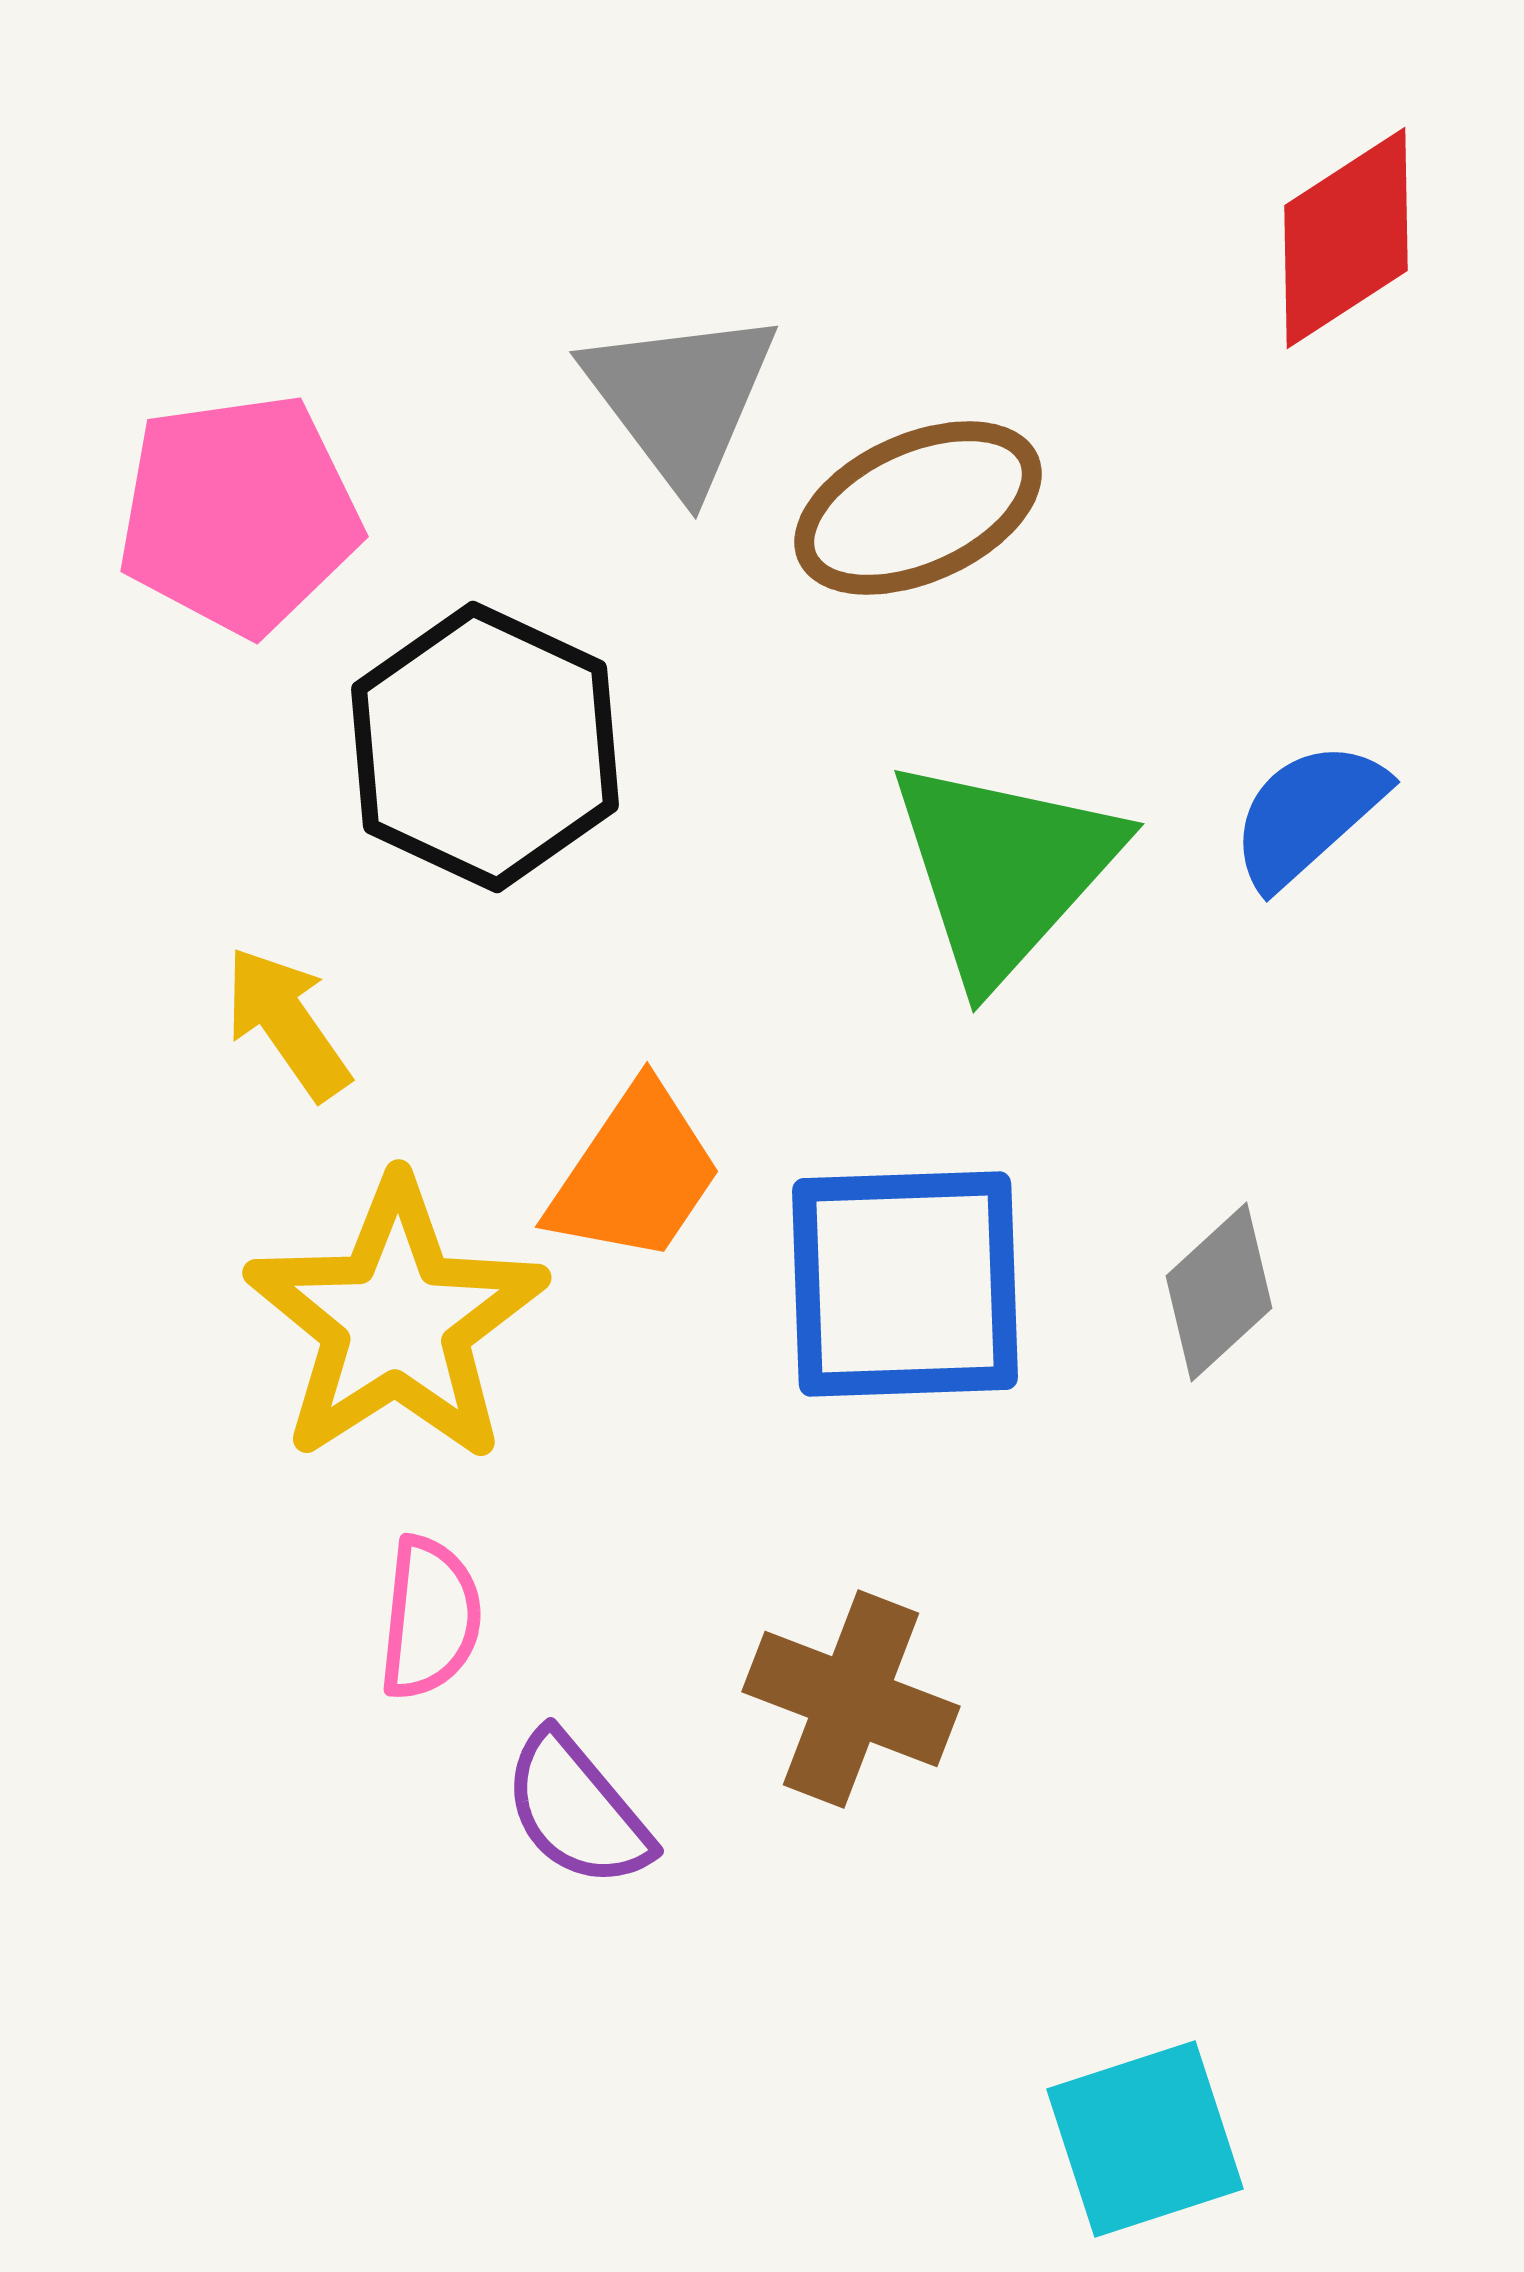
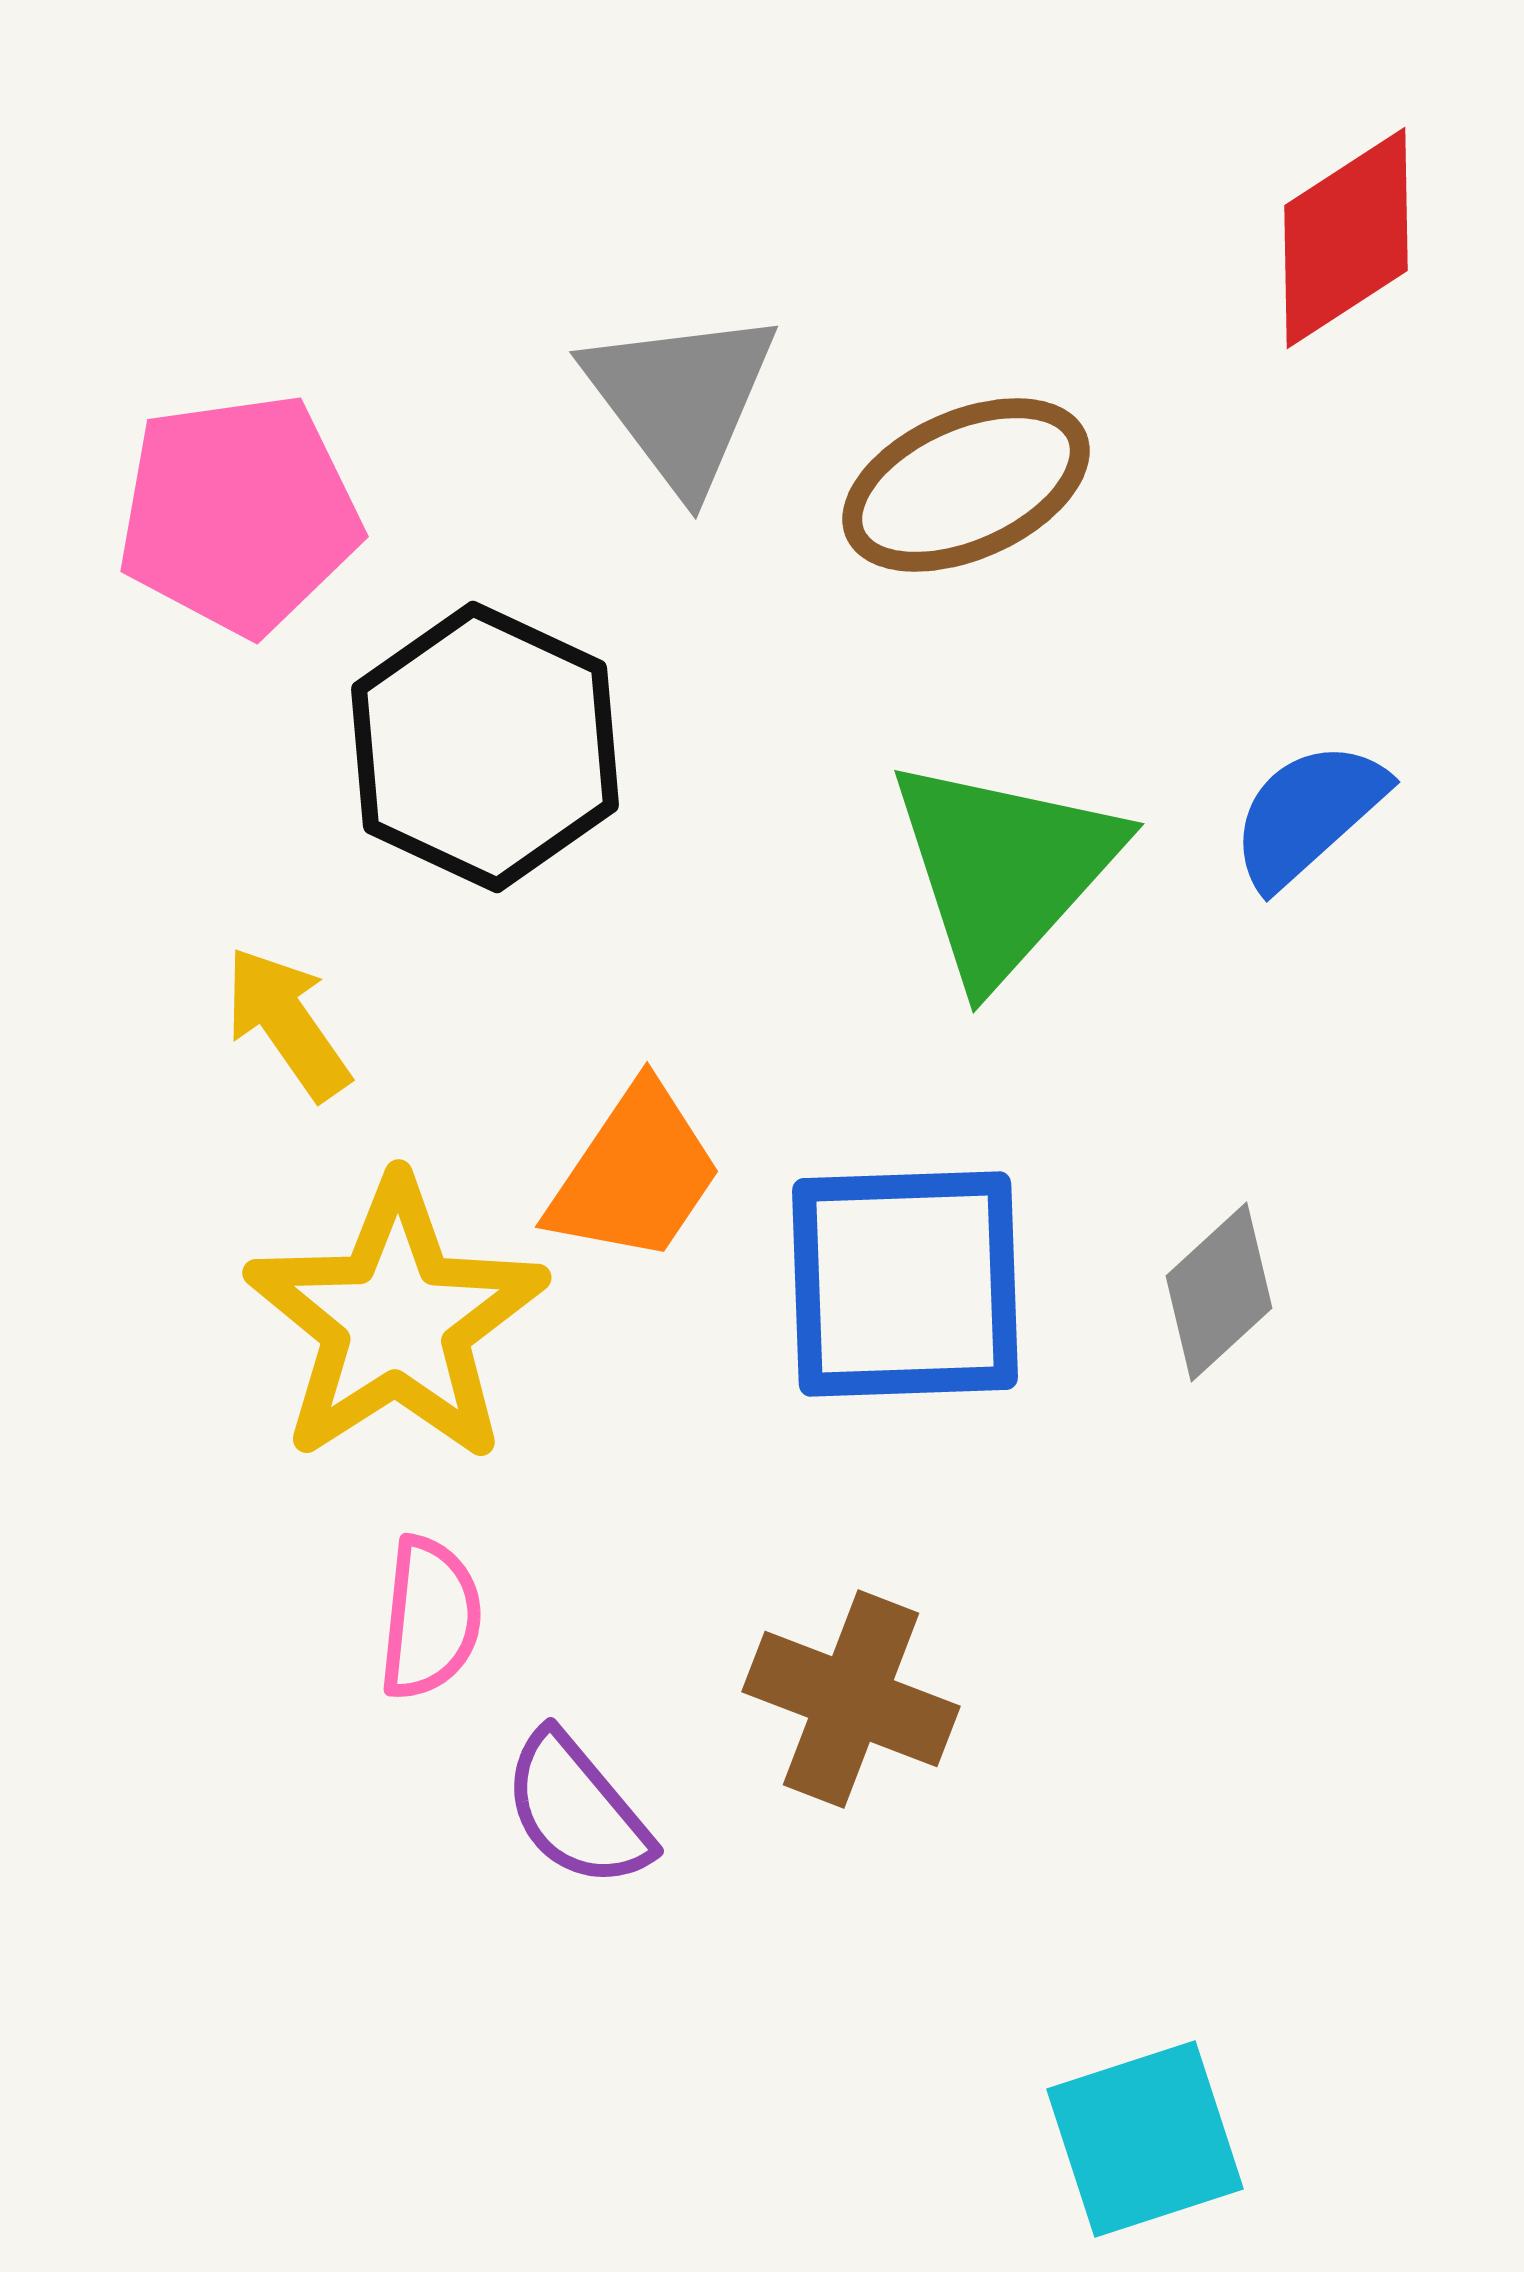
brown ellipse: moved 48 px right, 23 px up
